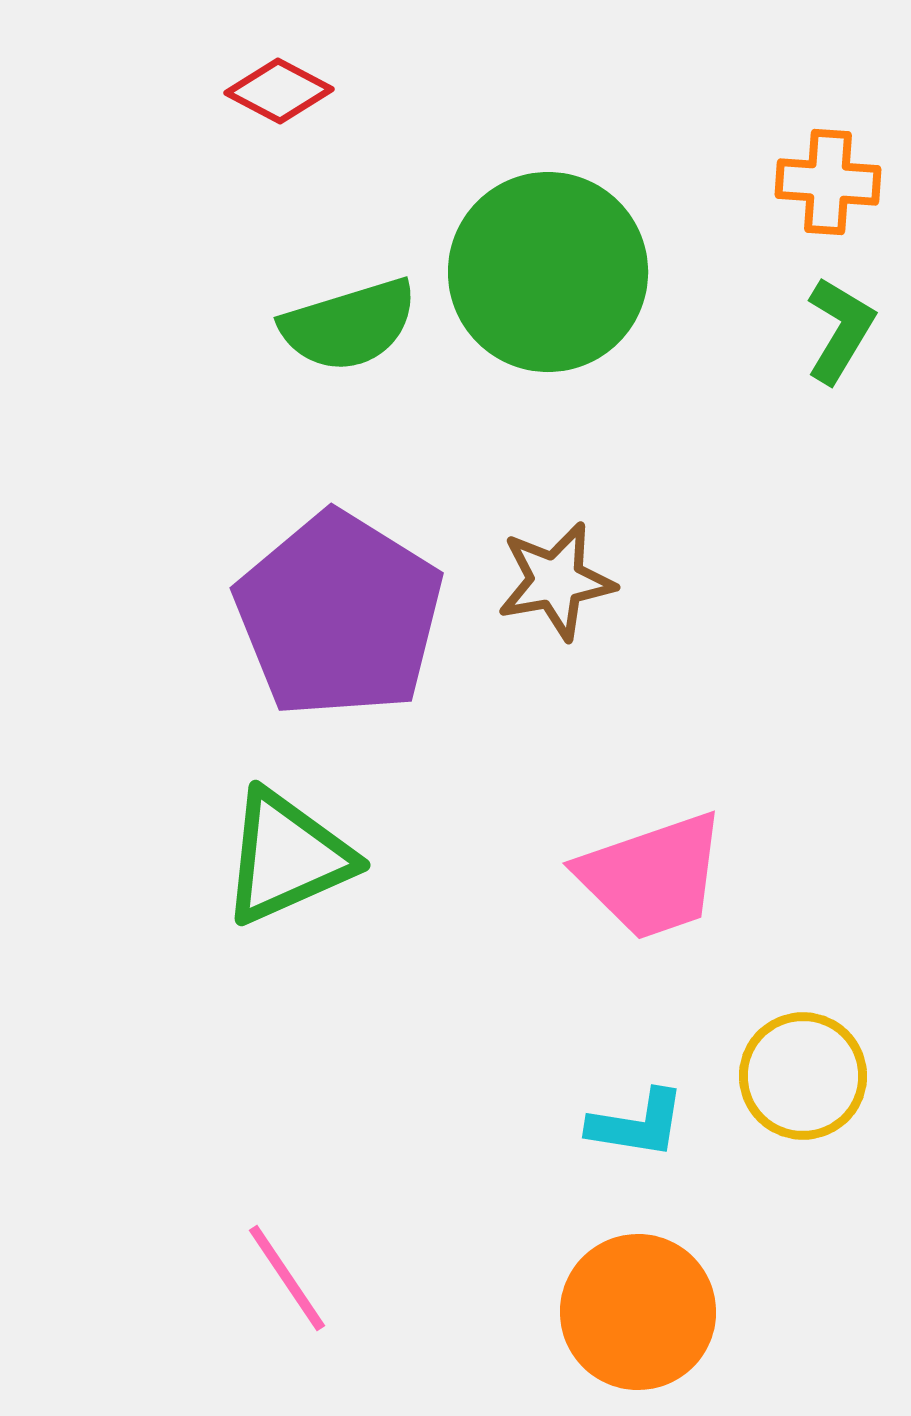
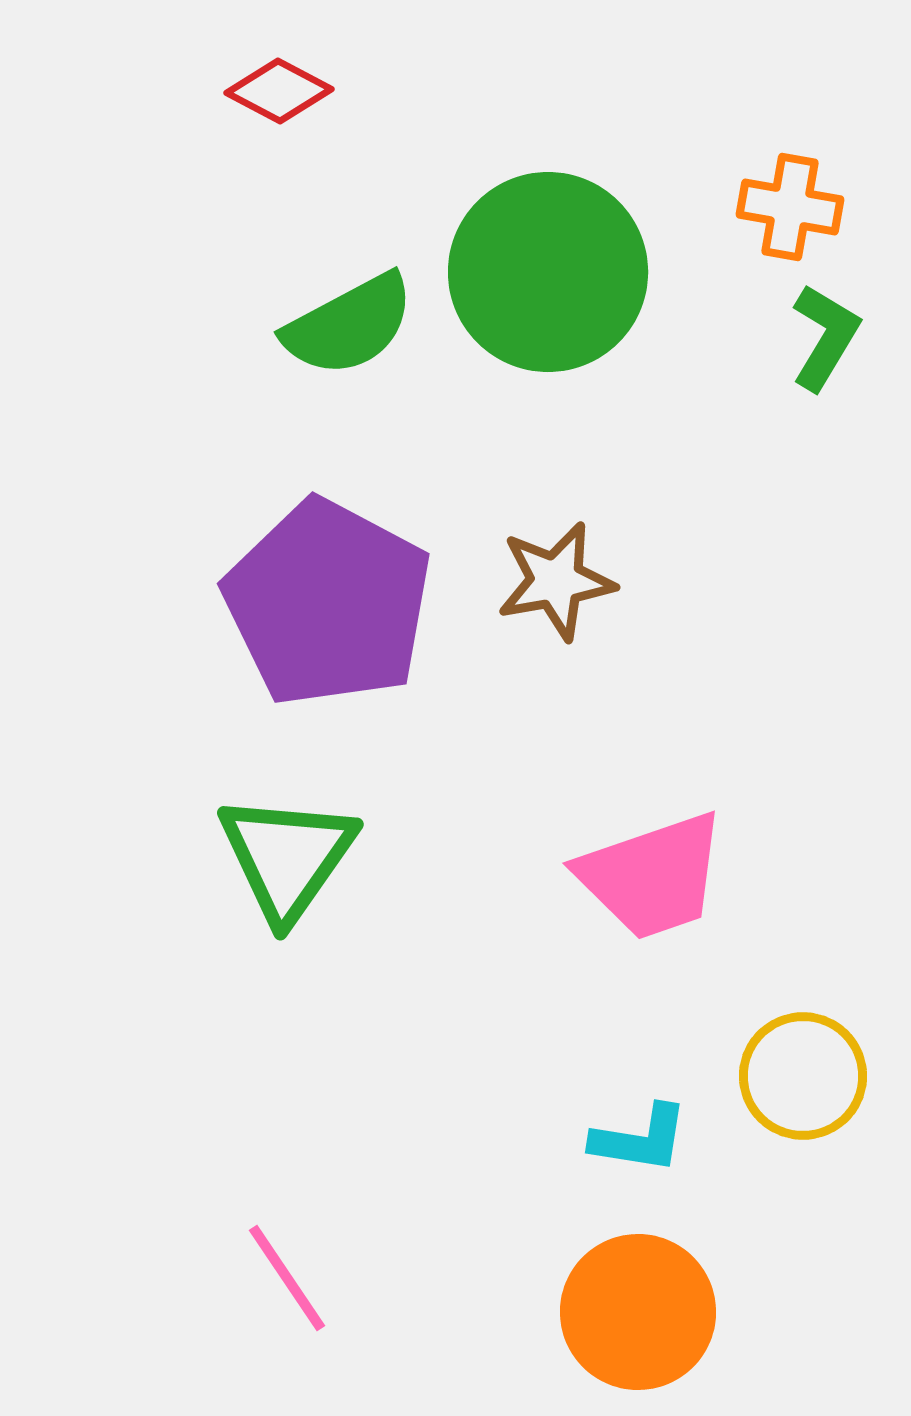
orange cross: moved 38 px left, 25 px down; rotated 6 degrees clockwise
green semicircle: rotated 11 degrees counterclockwise
green L-shape: moved 15 px left, 7 px down
purple pentagon: moved 11 px left, 12 px up; rotated 4 degrees counterclockwise
green triangle: rotated 31 degrees counterclockwise
cyan L-shape: moved 3 px right, 15 px down
